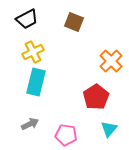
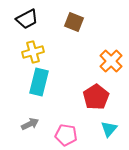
yellow cross: rotated 10 degrees clockwise
cyan rectangle: moved 3 px right
